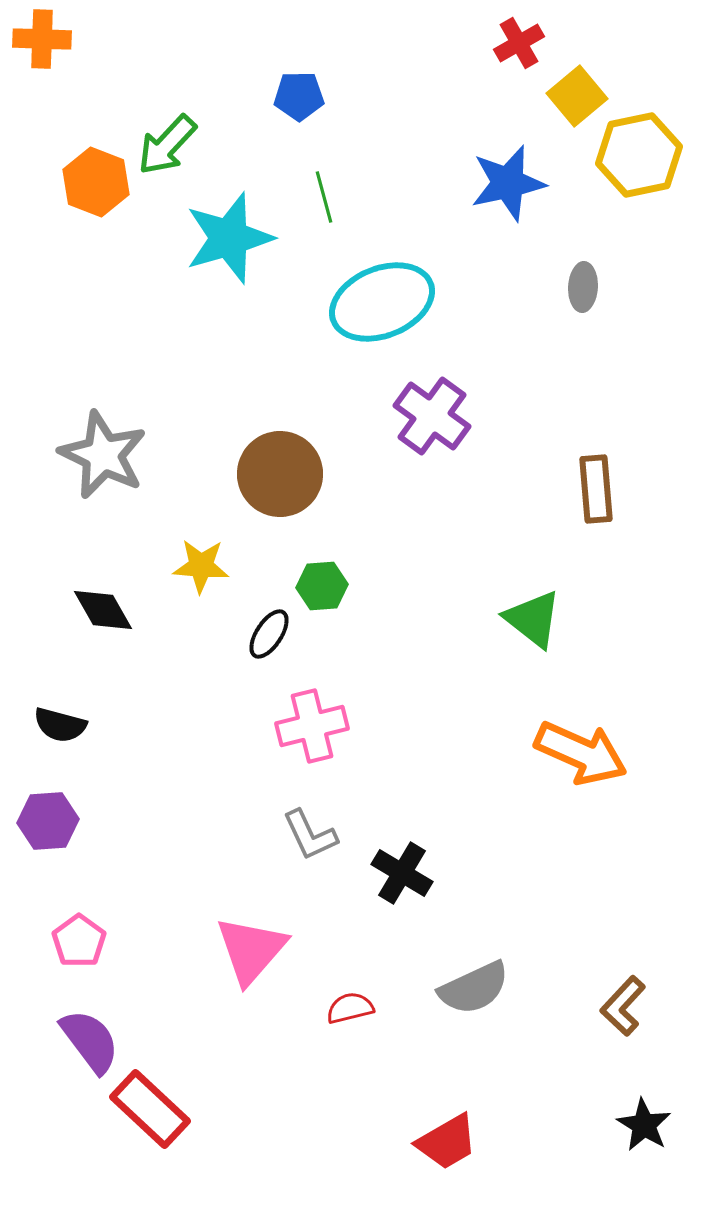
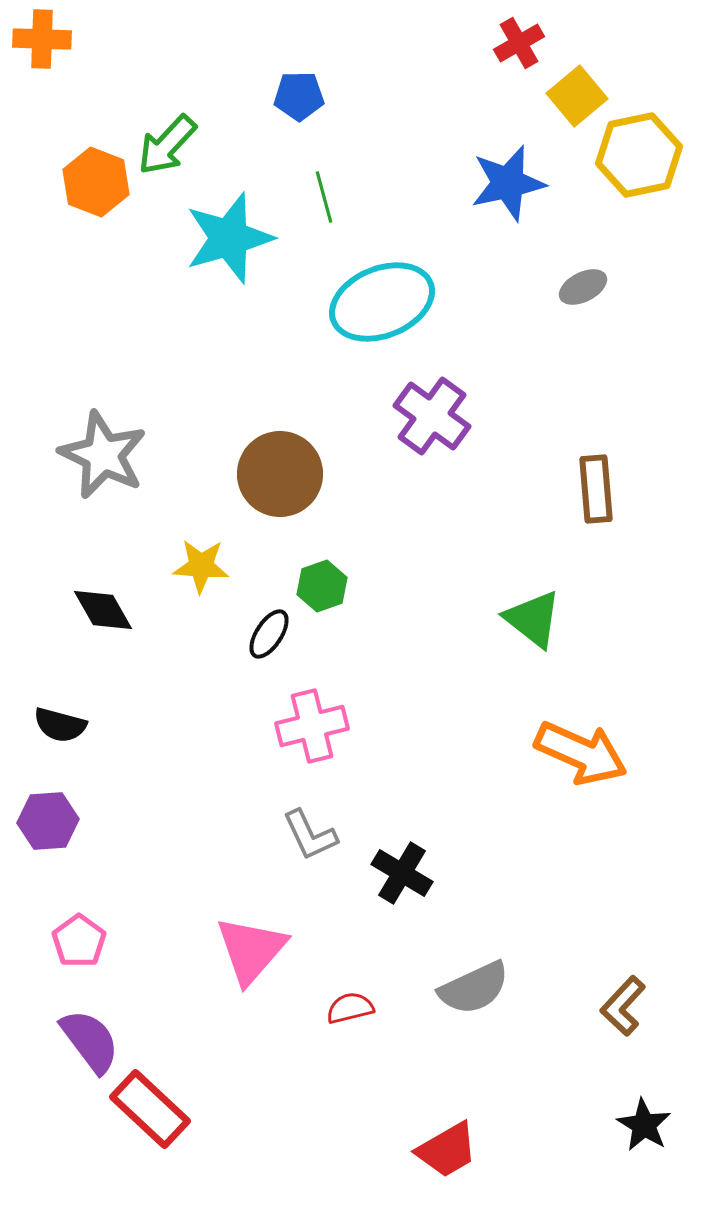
gray ellipse: rotated 60 degrees clockwise
green hexagon: rotated 15 degrees counterclockwise
red trapezoid: moved 8 px down
